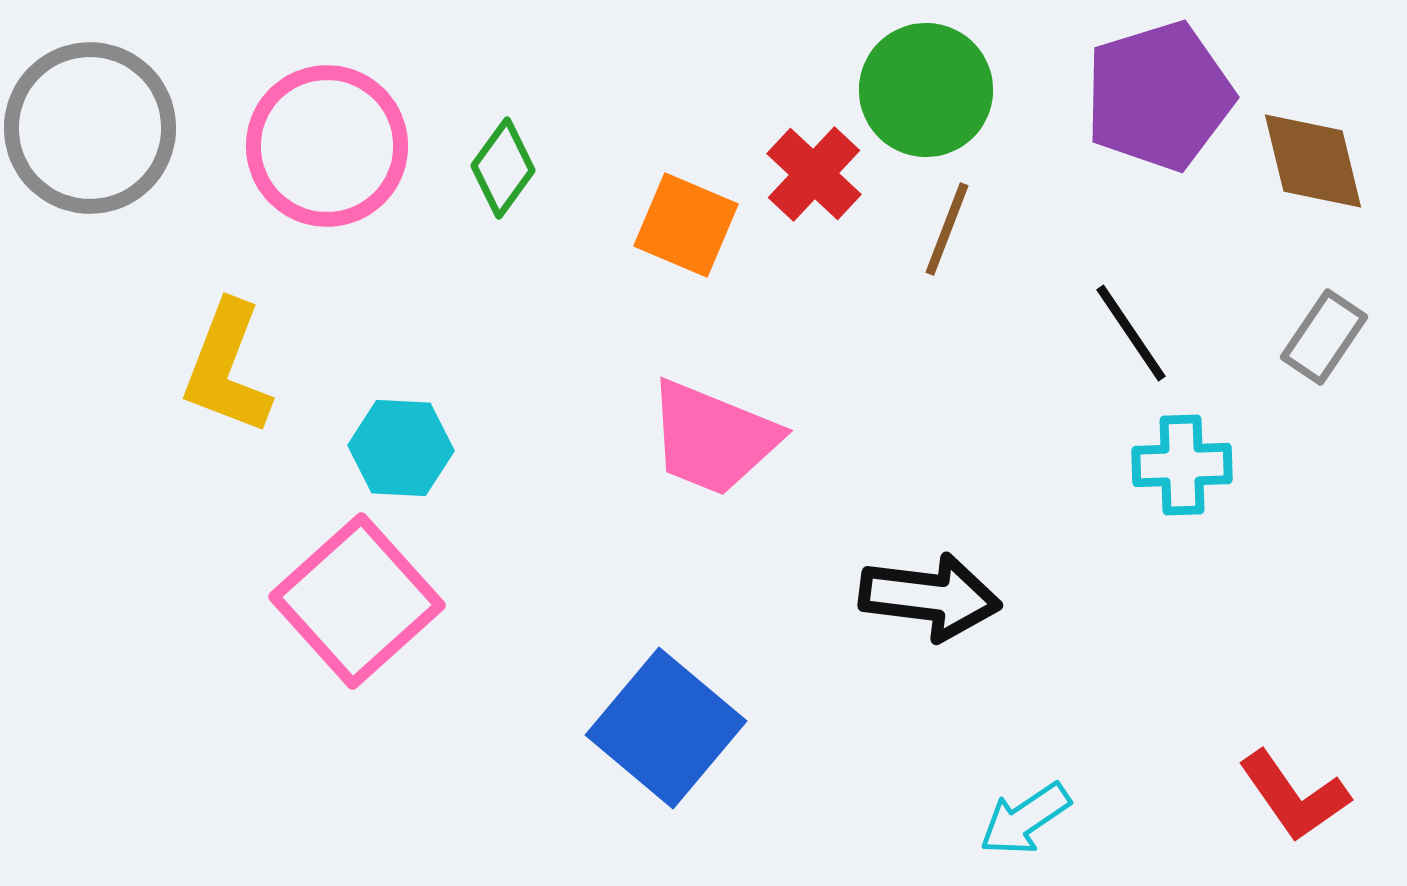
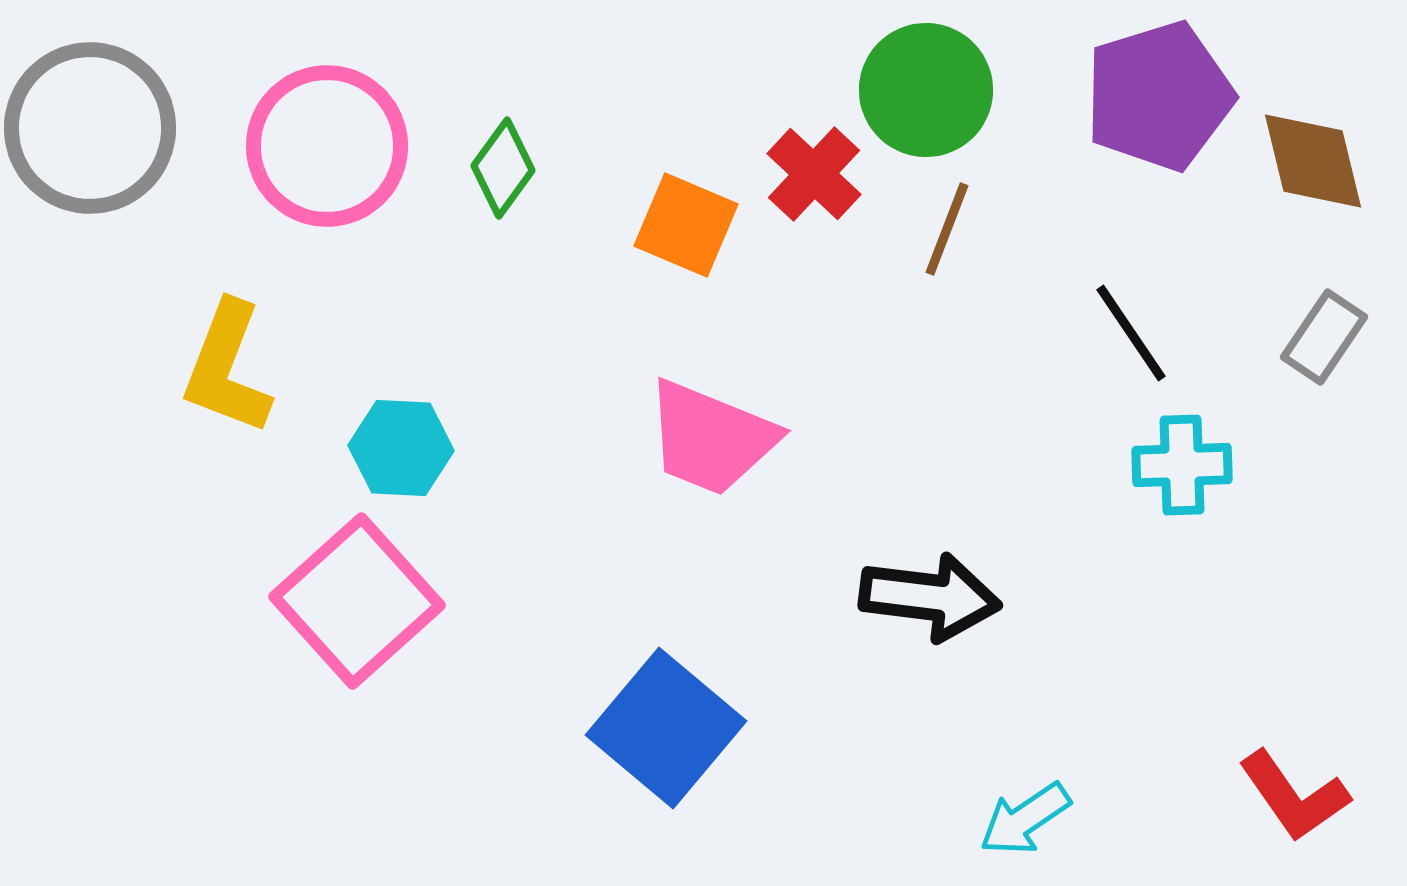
pink trapezoid: moved 2 px left
